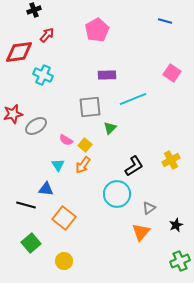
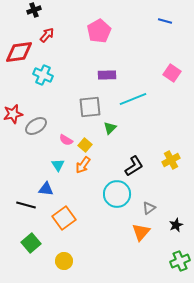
pink pentagon: moved 2 px right, 1 px down
orange square: rotated 15 degrees clockwise
